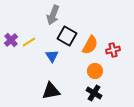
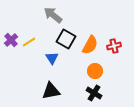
gray arrow: rotated 108 degrees clockwise
black square: moved 1 px left, 3 px down
red cross: moved 1 px right, 4 px up
blue triangle: moved 2 px down
